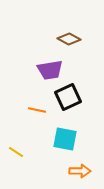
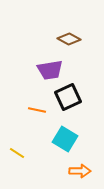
cyan square: rotated 20 degrees clockwise
yellow line: moved 1 px right, 1 px down
